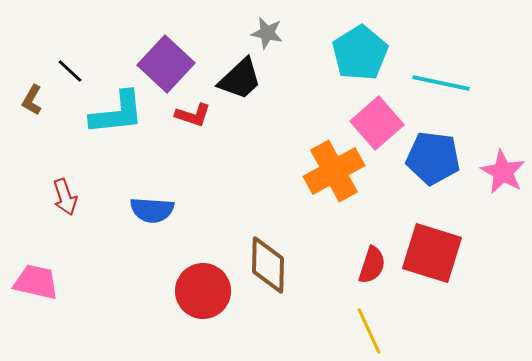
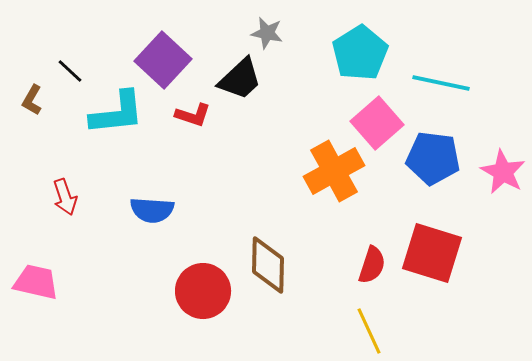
purple square: moved 3 px left, 4 px up
